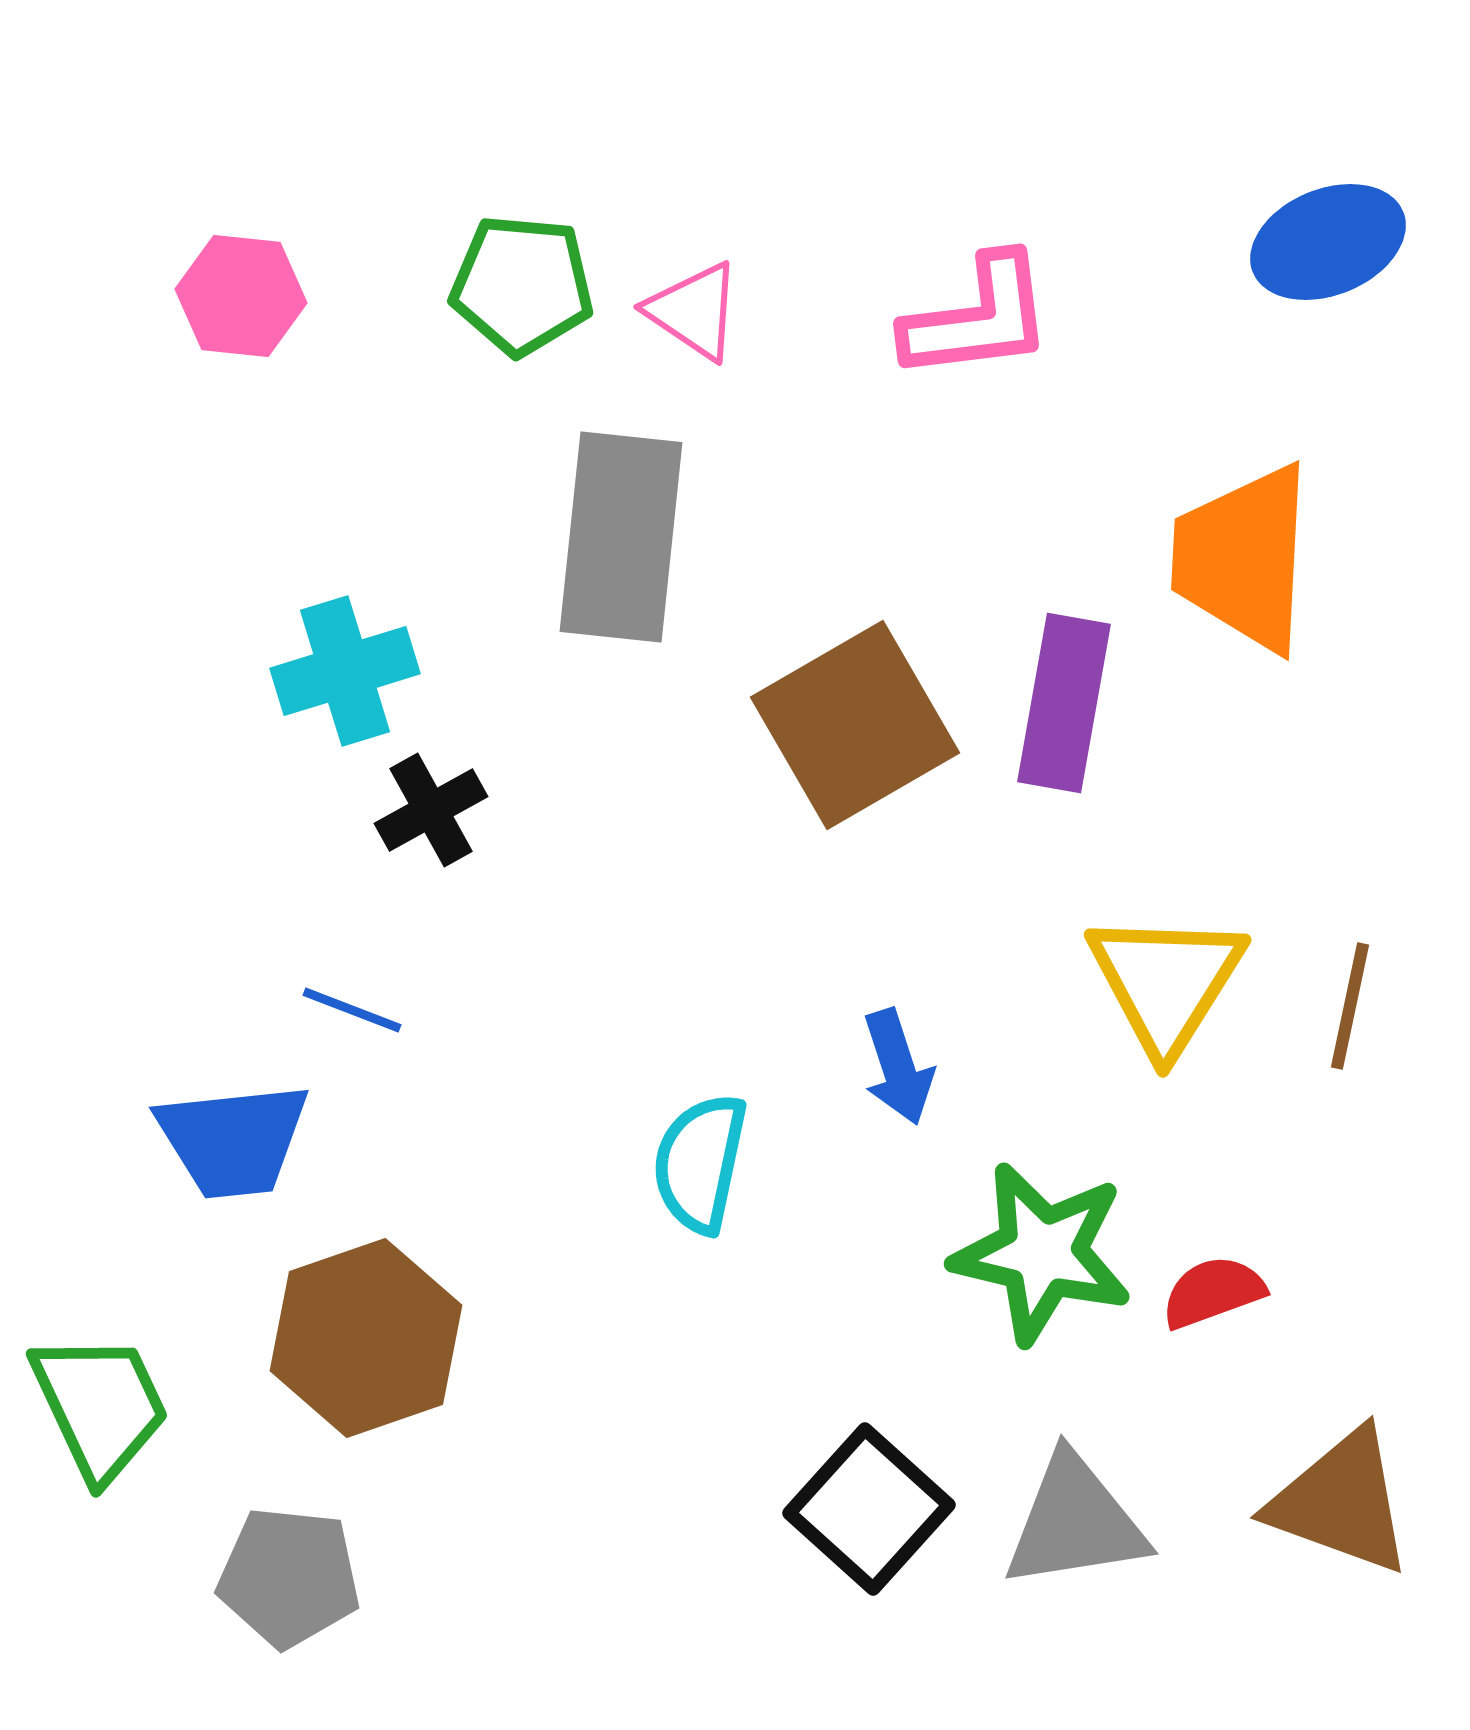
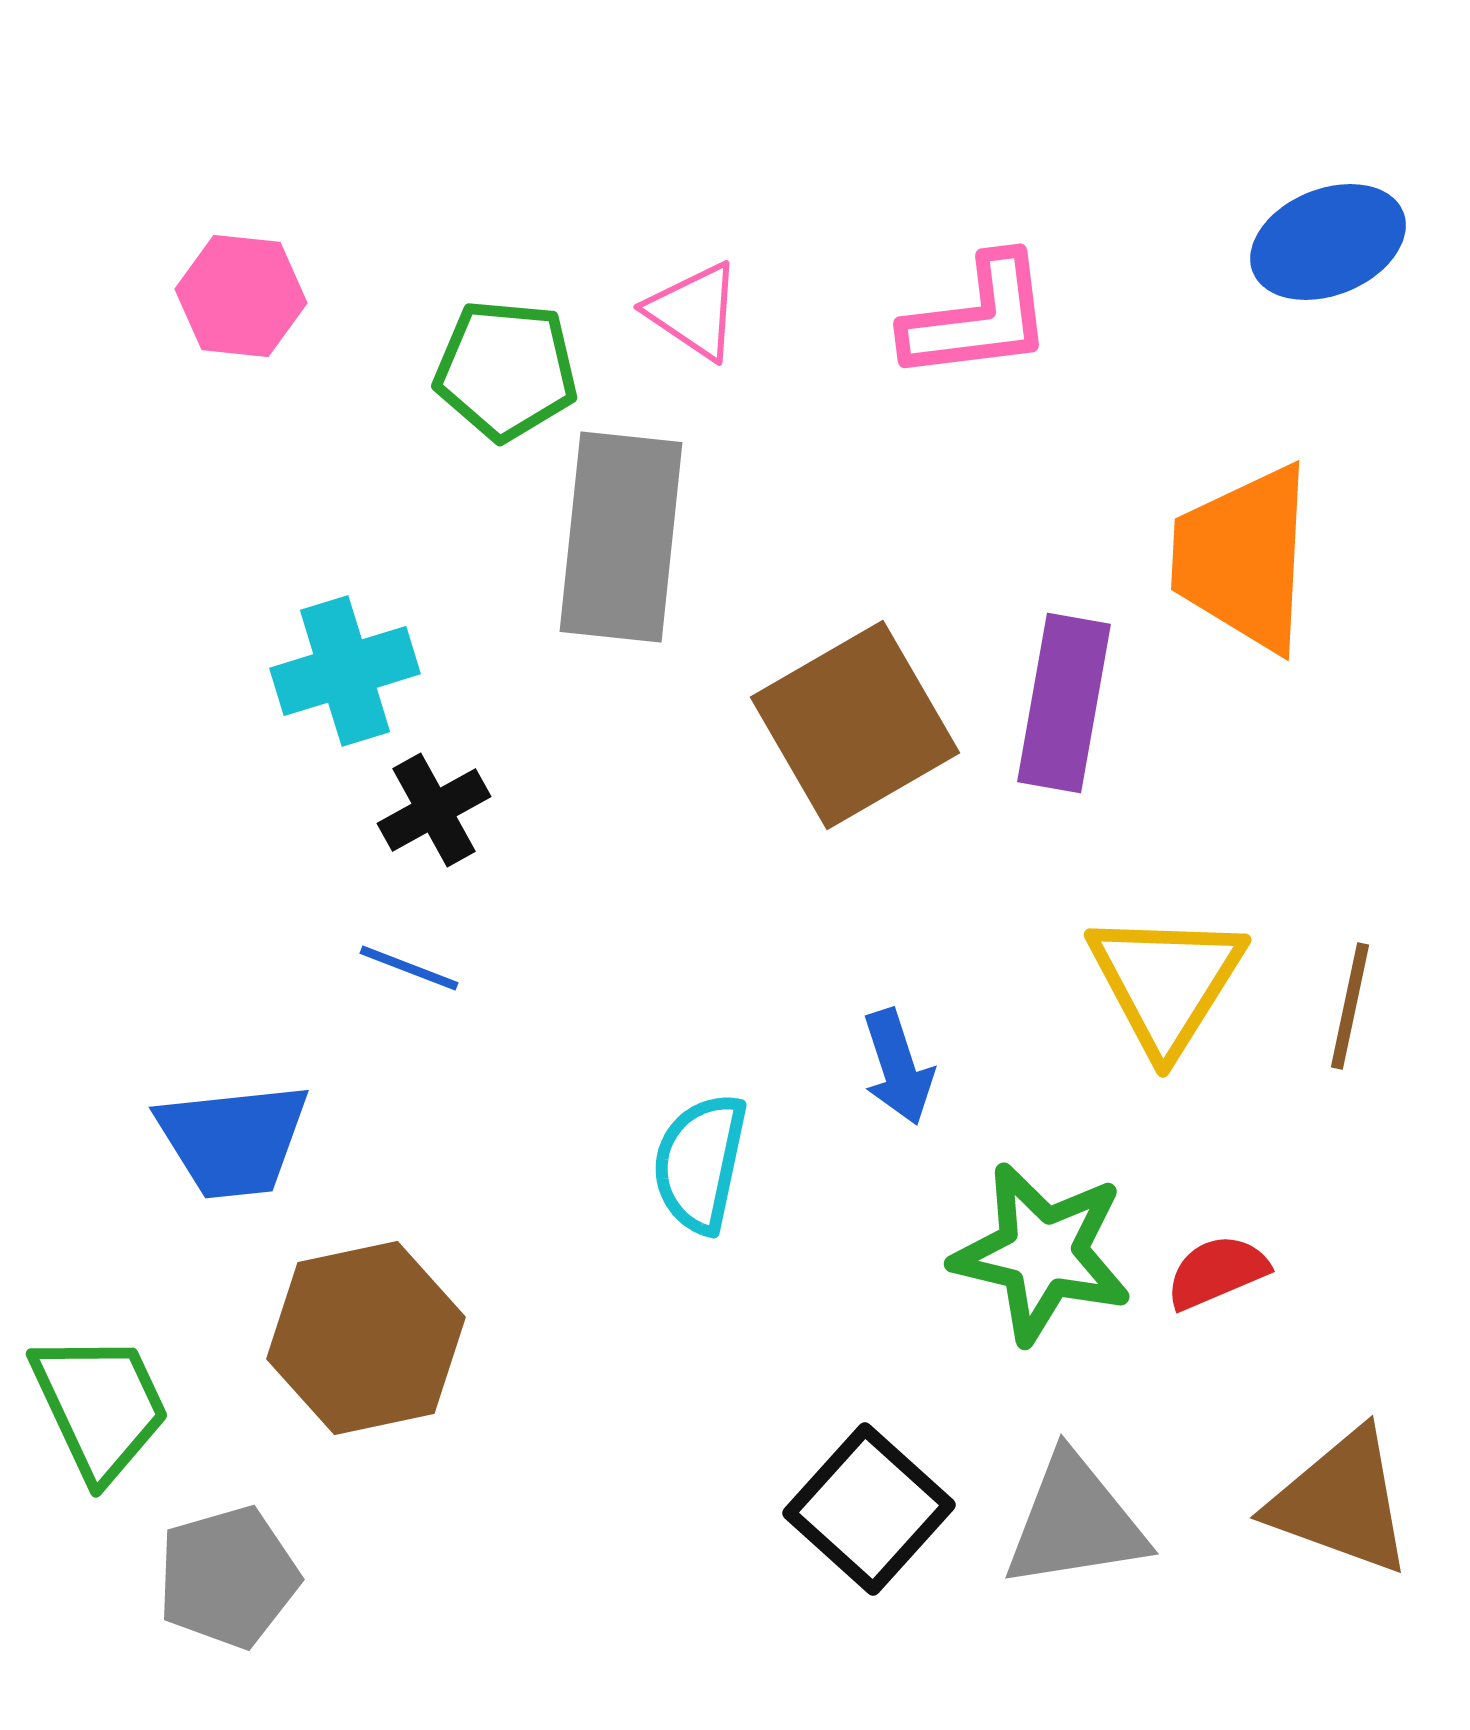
green pentagon: moved 16 px left, 85 px down
black cross: moved 3 px right
blue line: moved 57 px right, 42 px up
red semicircle: moved 4 px right, 20 px up; rotated 3 degrees counterclockwise
brown hexagon: rotated 7 degrees clockwise
gray pentagon: moved 61 px left; rotated 22 degrees counterclockwise
